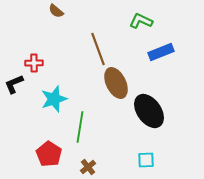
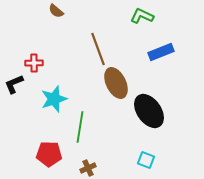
green L-shape: moved 1 px right, 5 px up
red pentagon: rotated 30 degrees counterclockwise
cyan square: rotated 24 degrees clockwise
brown cross: moved 1 px down; rotated 14 degrees clockwise
